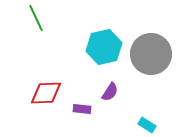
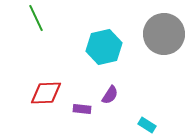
gray circle: moved 13 px right, 20 px up
purple semicircle: moved 3 px down
